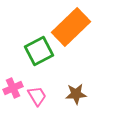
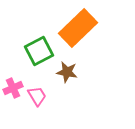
orange rectangle: moved 7 px right, 1 px down
brown star: moved 9 px left, 22 px up; rotated 15 degrees clockwise
